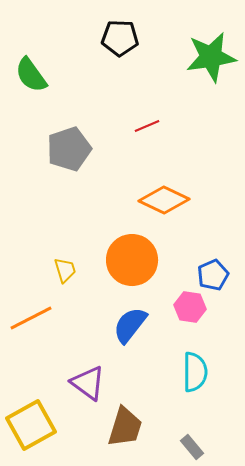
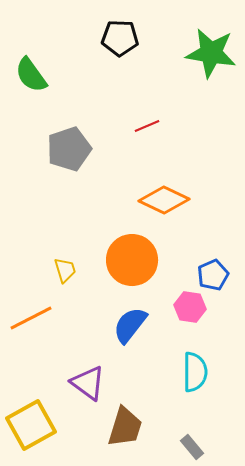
green star: moved 4 px up; rotated 18 degrees clockwise
